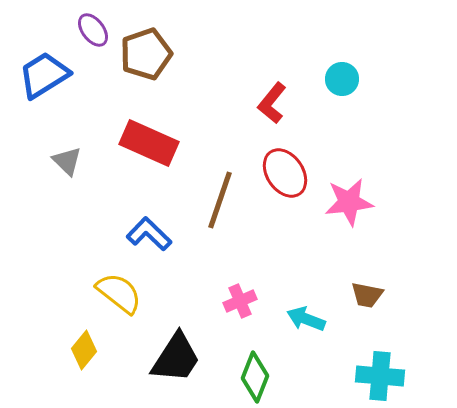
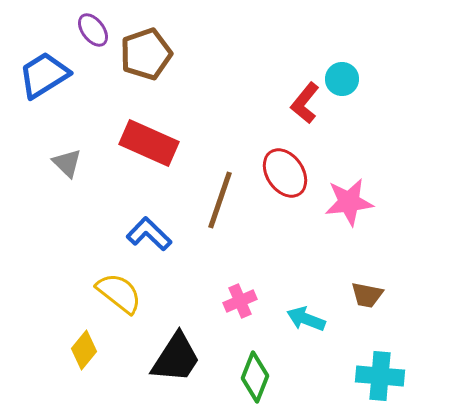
red L-shape: moved 33 px right
gray triangle: moved 2 px down
